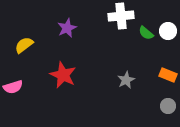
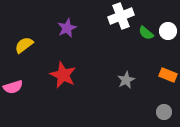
white cross: rotated 15 degrees counterclockwise
gray circle: moved 4 px left, 6 px down
